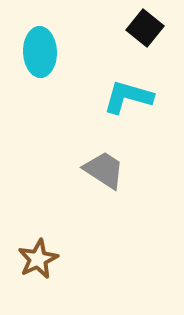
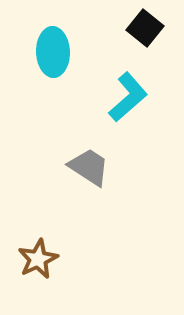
cyan ellipse: moved 13 px right
cyan L-shape: rotated 123 degrees clockwise
gray trapezoid: moved 15 px left, 3 px up
